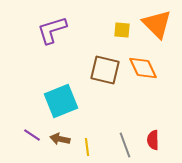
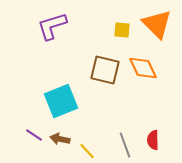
purple L-shape: moved 4 px up
purple line: moved 2 px right
yellow line: moved 4 px down; rotated 36 degrees counterclockwise
